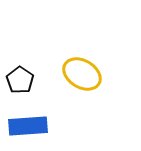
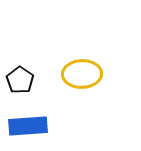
yellow ellipse: rotated 33 degrees counterclockwise
